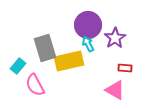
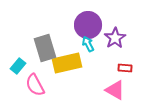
yellow rectangle: moved 2 px left, 2 px down
